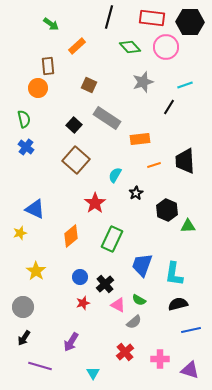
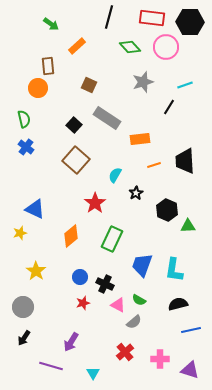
cyan L-shape at (174, 274): moved 4 px up
black cross at (105, 284): rotated 24 degrees counterclockwise
purple line at (40, 366): moved 11 px right
